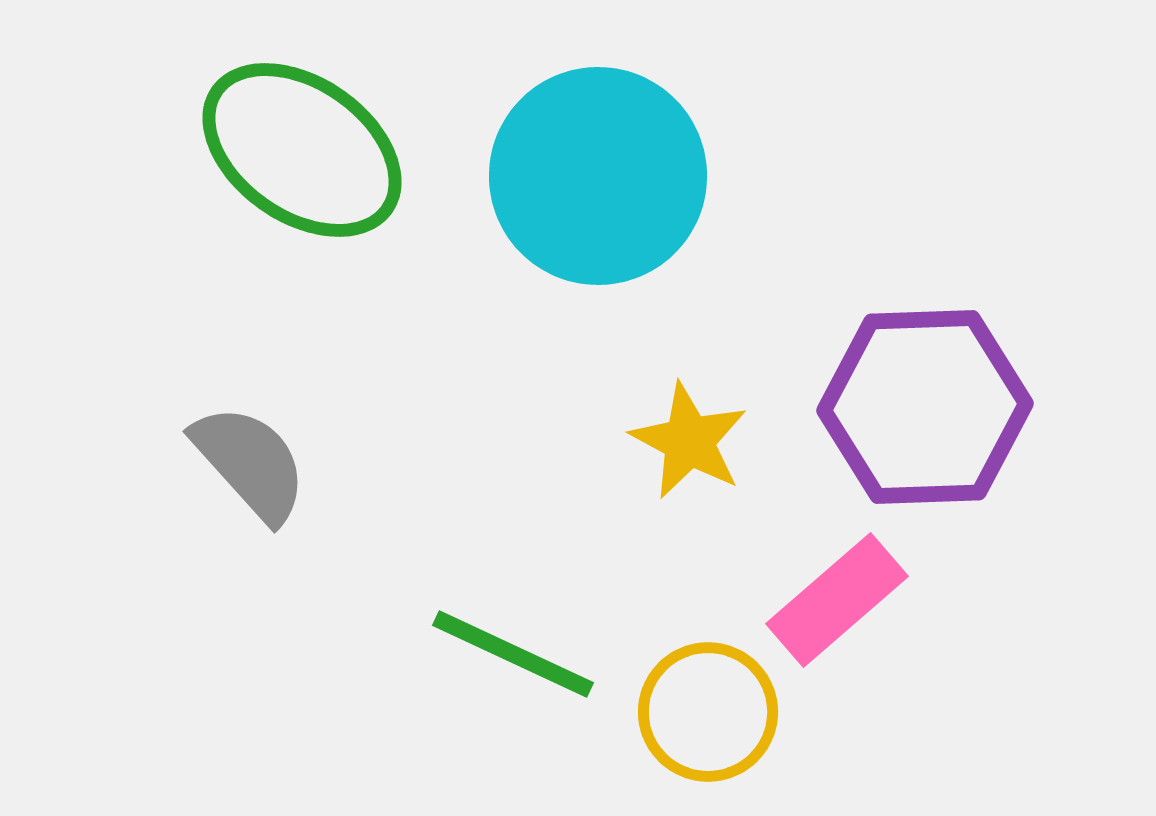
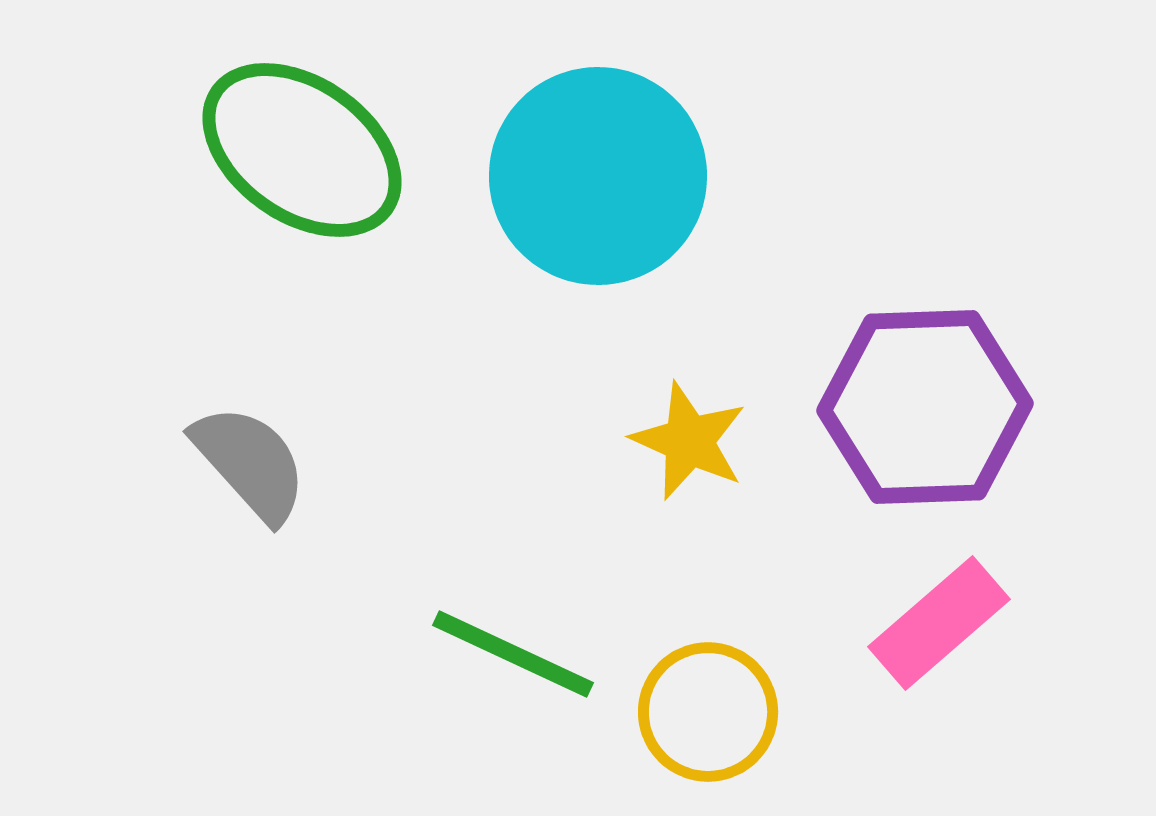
yellow star: rotated 4 degrees counterclockwise
pink rectangle: moved 102 px right, 23 px down
